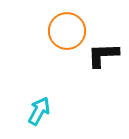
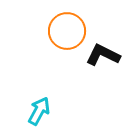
black L-shape: rotated 28 degrees clockwise
